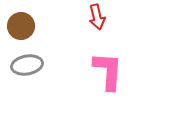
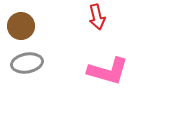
gray ellipse: moved 2 px up
pink L-shape: rotated 102 degrees clockwise
